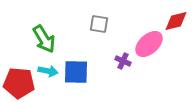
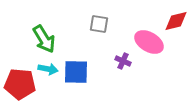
pink ellipse: moved 2 px up; rotated 72 degrees clockwise
cyan arrow: moved 2 px up
red pentagon: moved 1 px right, 1 px down
